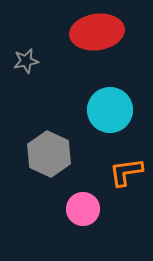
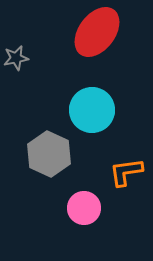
red ellipse: rotated 45 degrees counterclockwise
gray star: moved 10 px left, 3 px up
cyan circle: moved 18 px left
pink circle: moved 1 px right, 1 px up
